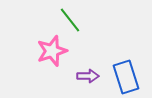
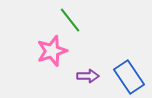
blue rectangle: moved 3 px right; rotated 16 degrees counterclockwise
